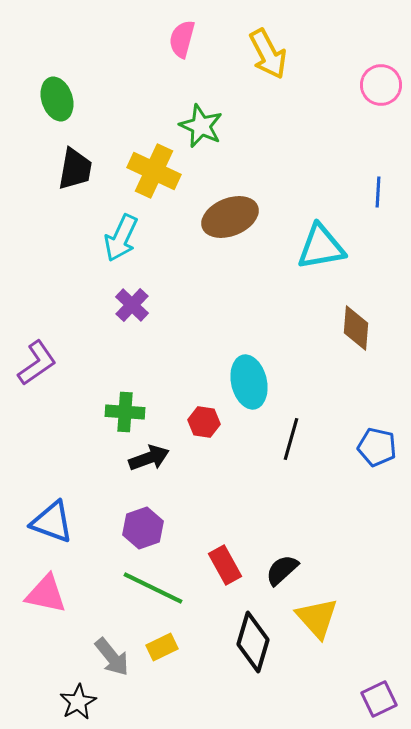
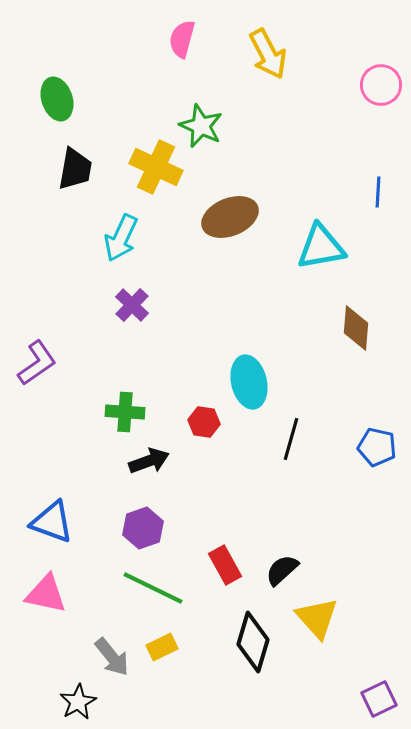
yellow cross: moved 2 px right, 4 px up
black arrow: moved 3 px down
